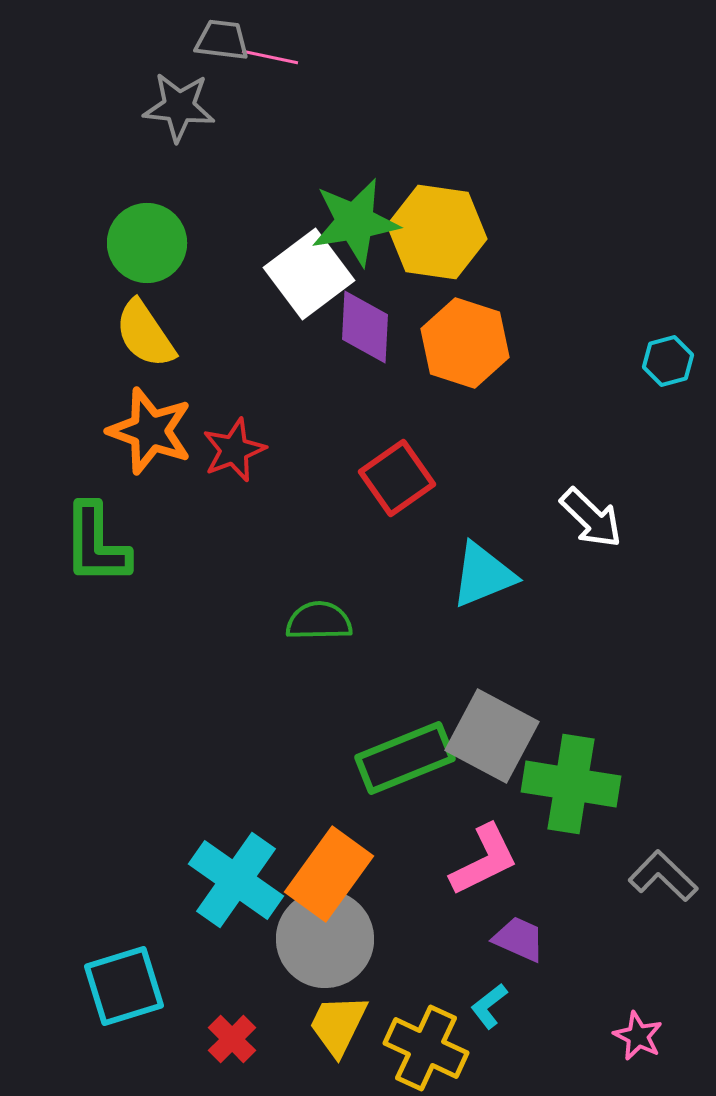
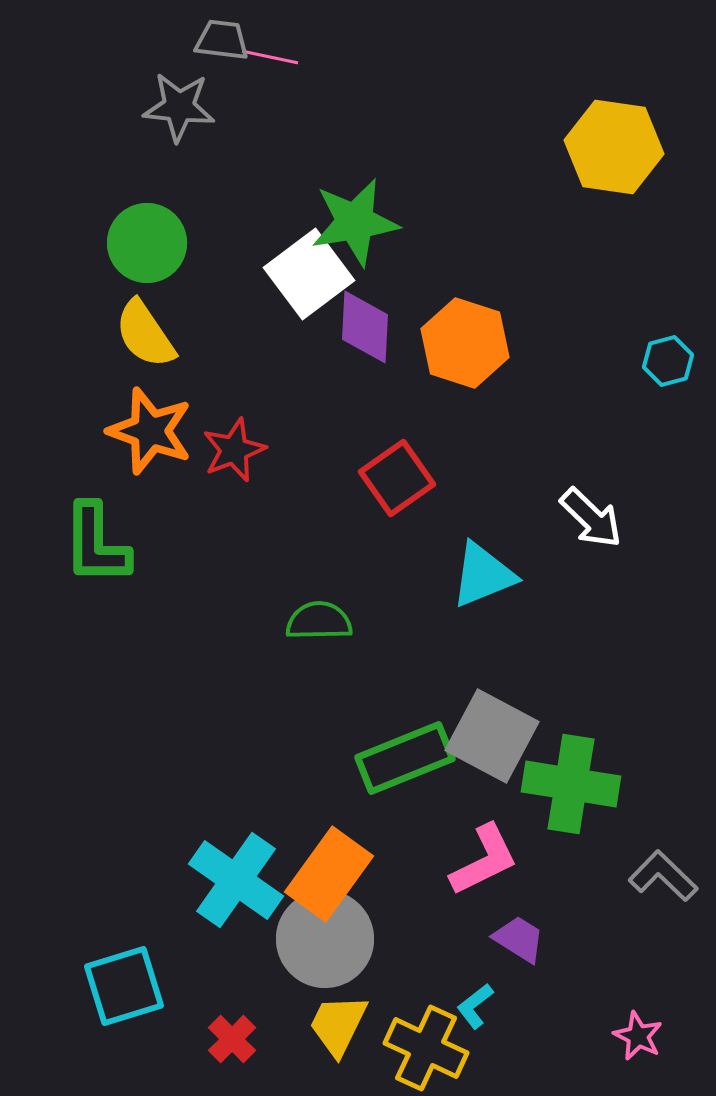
yellow hexagon: moved 177 px right, 85 px up
purple trapezoid: rotated 8 degrees clockwise
cyan L-shape: moved 14 px left
